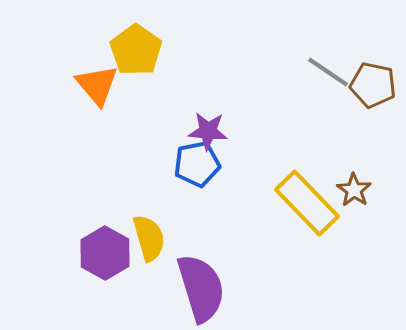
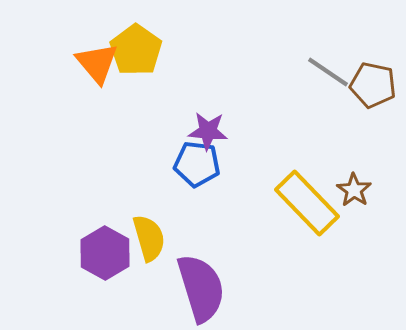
orange triangle: moved 22 px up
blue pentagon: rotated 18 degrees clockwise
